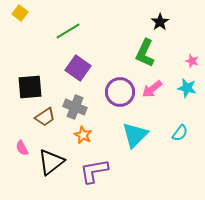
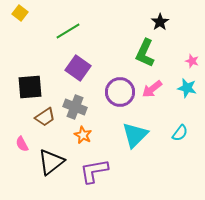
pink semicircle: moved 4 px up
